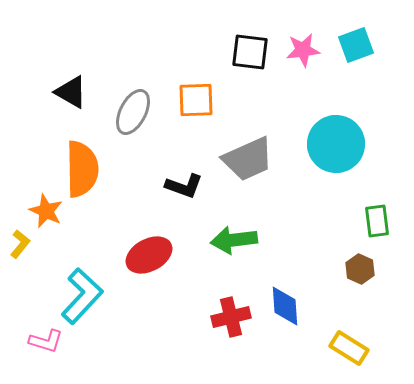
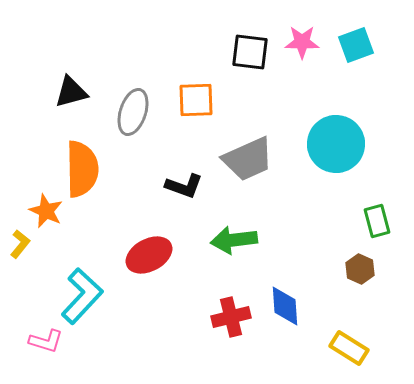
pink star: moved 1 px left, 8 px up; rotated 8 degrees clockwise
black triangle: rotated 45 degrees counterclockwise
gray ellipse: rotated 9 degrees counterclockwise
green rectangle: rotated 8 degrees counterclockwise
